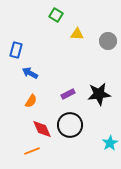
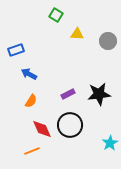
blue rectangle: rotated 56 degrees clockwise
blue arrow: moved 1 px left, 1 px down
